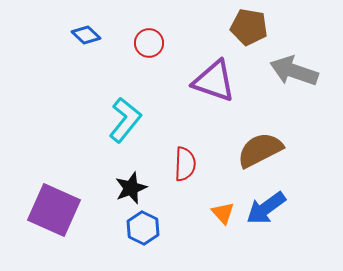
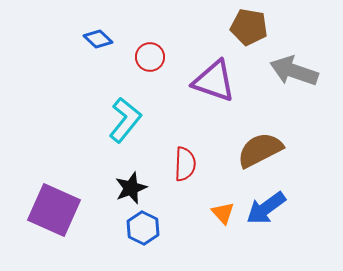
blue diamond: moved 12 px right, 4 px down
red circle: moved 1 px right, 14 px down
